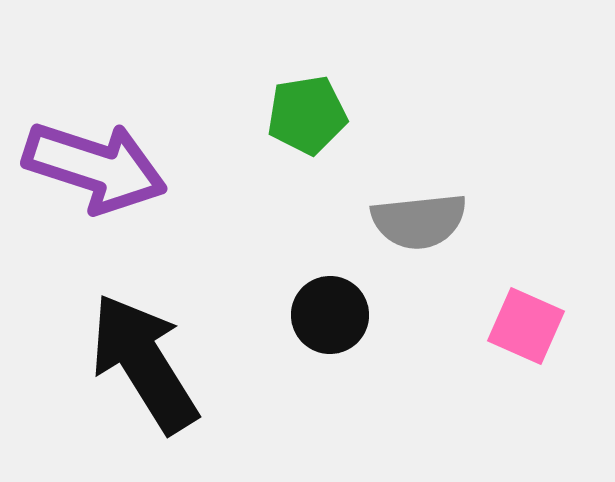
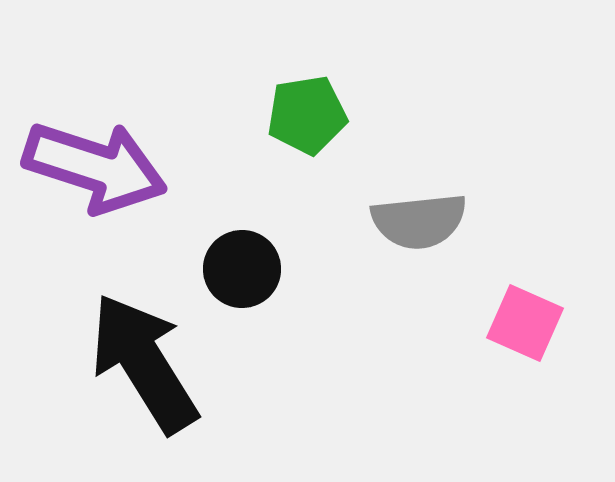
black circle: moved 88 px left, 46 px up
pink square: moved 1 px left, 3 px up
